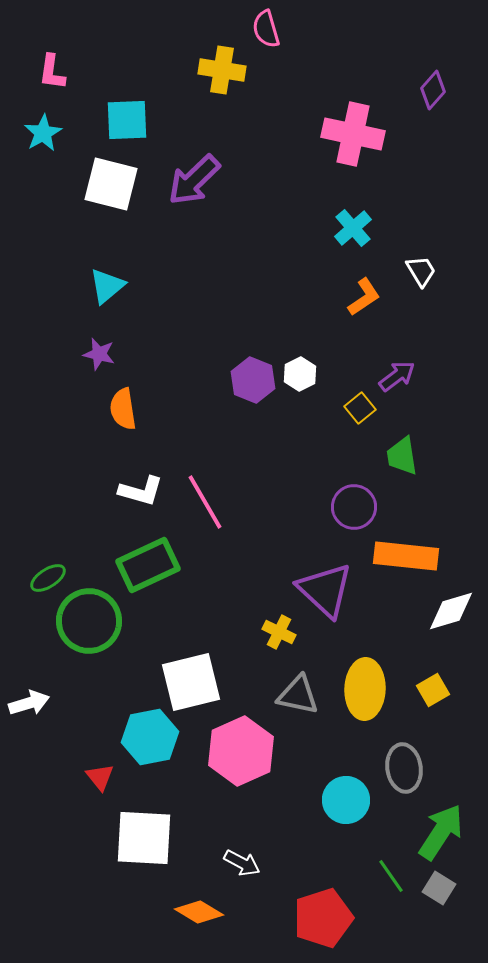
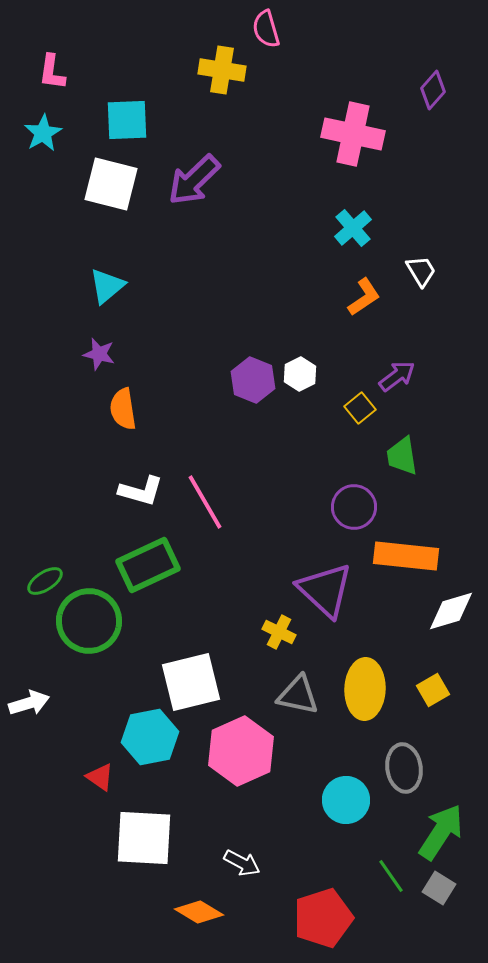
green ellipse at (48, 578): moved 3 px left, 3 px down
red triangle at (100, 777): rotated 16 degrees counterclockwise
